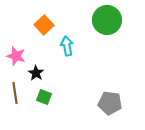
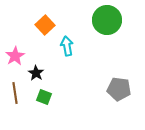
orange square: moved 1 px right
pink star: moved 1 px left; rotated 24 degrees clockwise
gray pentagon: moved 9 px right, 14 px up
